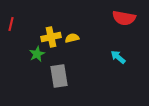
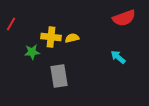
red semicircle: rotated 30 degrees counterclockwise
red line: rotated 16 degrees clockwise
yellow cross: rotated 18 degrees clockwise
green star: moved 5 px left, 2 px up; rotated 21 degrees clockwise
